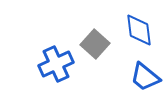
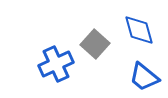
blue diamond: rotated 8 degrees counterclockwise
blue trapezoid: moved 1 px left
